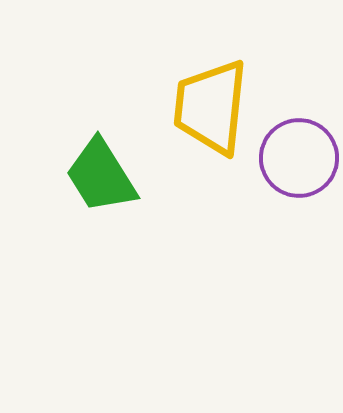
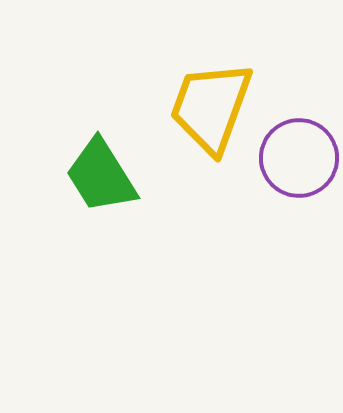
yellow trapezoid: rotated 14 degrees clockwise
